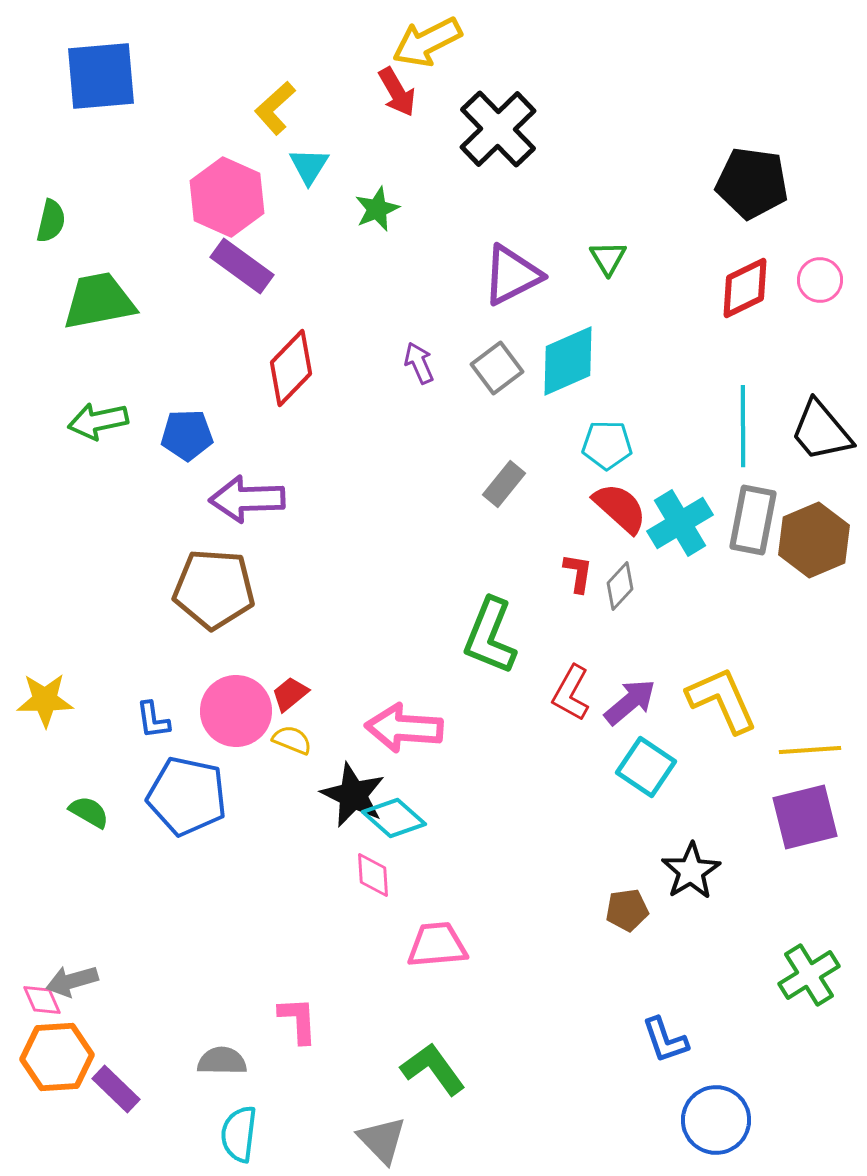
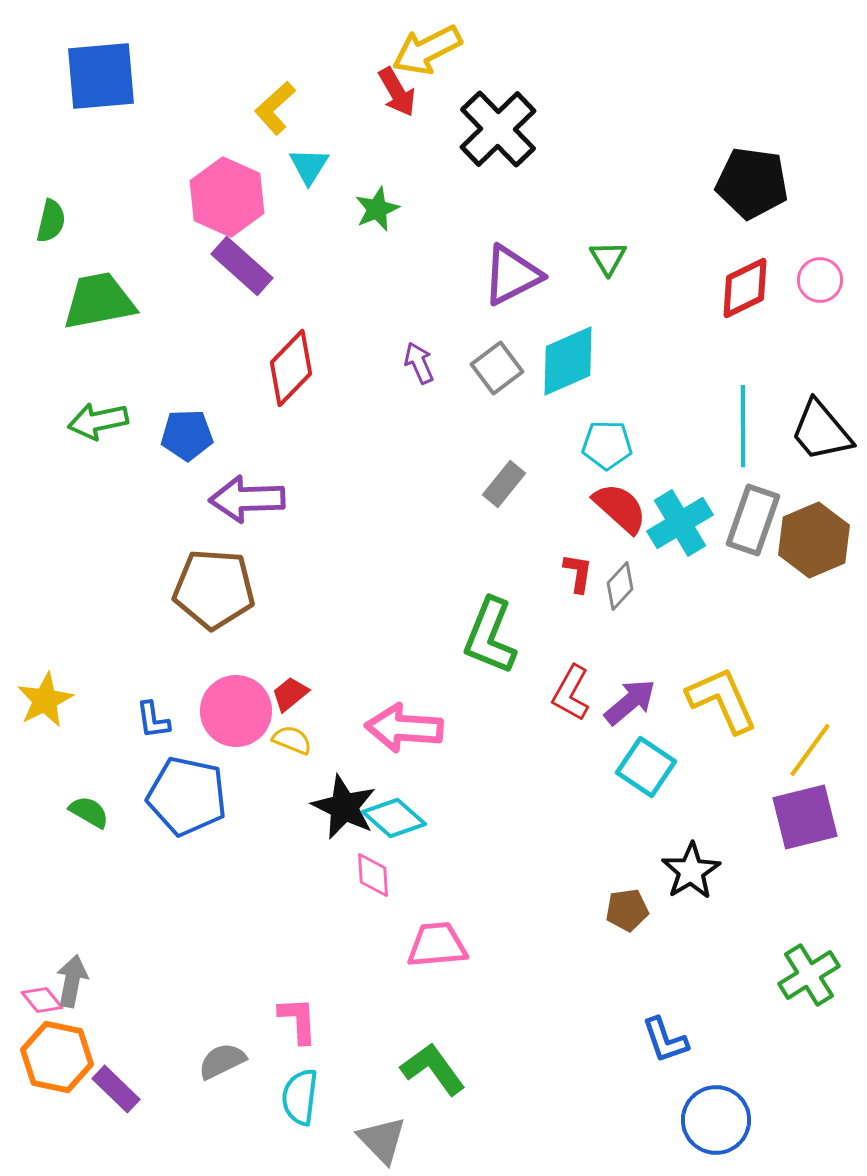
yellow arrow at (427, 42): moved 8 px down
purple rectangle at (242, 266): rotated 6 degrees clockwise
gray rectangle at (753, 520): rotated 8 degrees clockwise
yellow star at (45, 700): rotated 26 degrees counterclockwise
yellow line at (810, 750): rotated 50 degrees counterclockwise
black star at (353, 795): moved 9 px left, 12 px down
gray arrow at (72, 981): rotated 117 degrees clockwise
pink diamond at (42, 1000): rotated 15 degrees counterclockwise
orange hexagon at (57, 1057): rotated 16 degrees clockwise
gray semicircle at (222, 1061): rotated 27 degrees counterclockwise
cyan semicircle at (239, 1134): moved 61 px right, 37 px up
